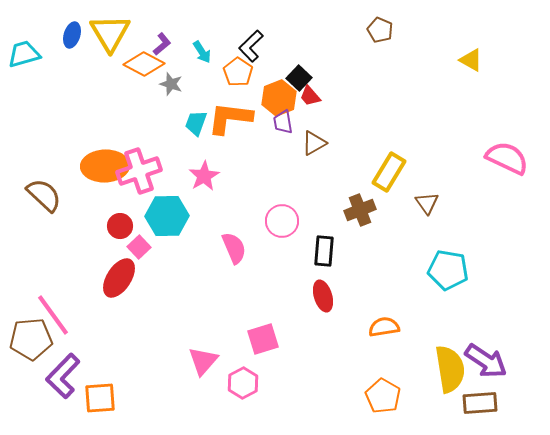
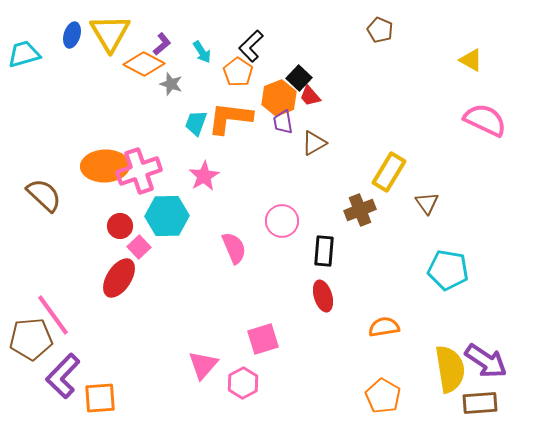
pink semicircle at (507, 158): moved 22 px left, 38 px up
pink triangle at (203, 361): moved 4 px down
